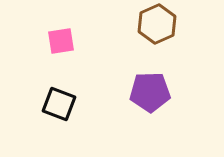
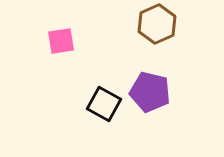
purple pentagon: rotated 15 degrees clockwise
black square: moved 45 px right; rotated 8 degrees clockwise
